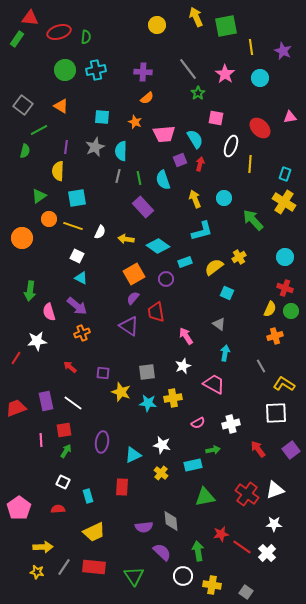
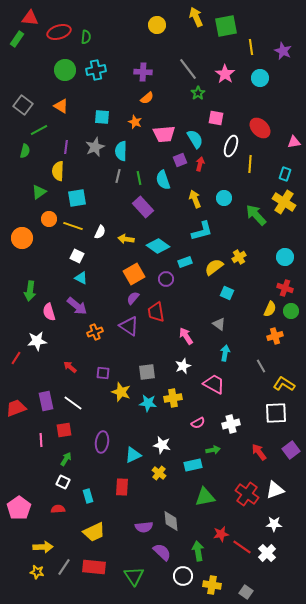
pink triangle at (290, 117): moved 4 px right, 25 px down
green triangle at (39, 196): moved 4 px up
green arrow at (253, 220): moved 3 px right, 5 px up
orange cross at (82, 333): moved 13 px right, 1 px up
red arrow at (258, 449): moved 1 px right, 3 px down
green arrow at (66, 451): moved 8 px down
yellow cross at (161, 473): moved 2 px left
